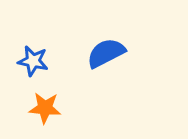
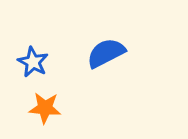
blue star: moved 1 px down; rotated 16 degrees clockwise
